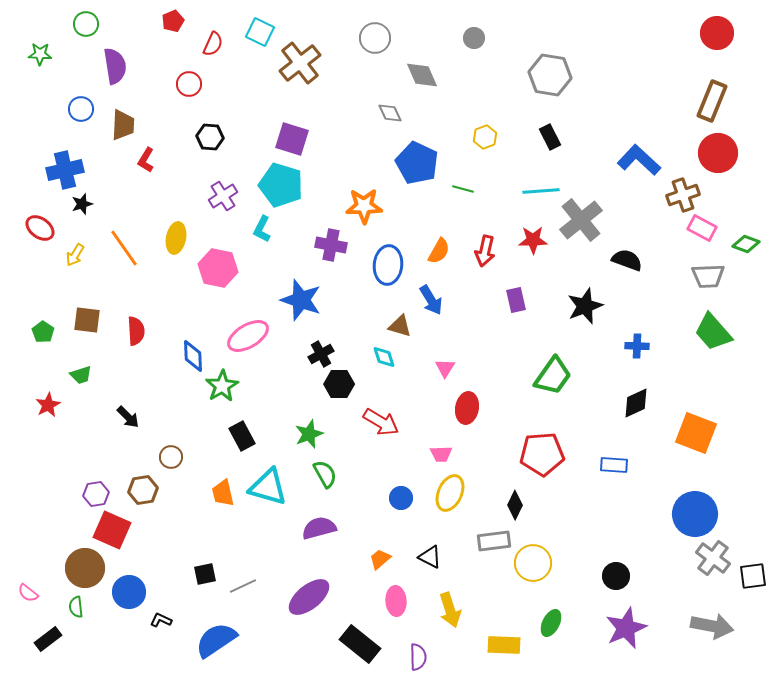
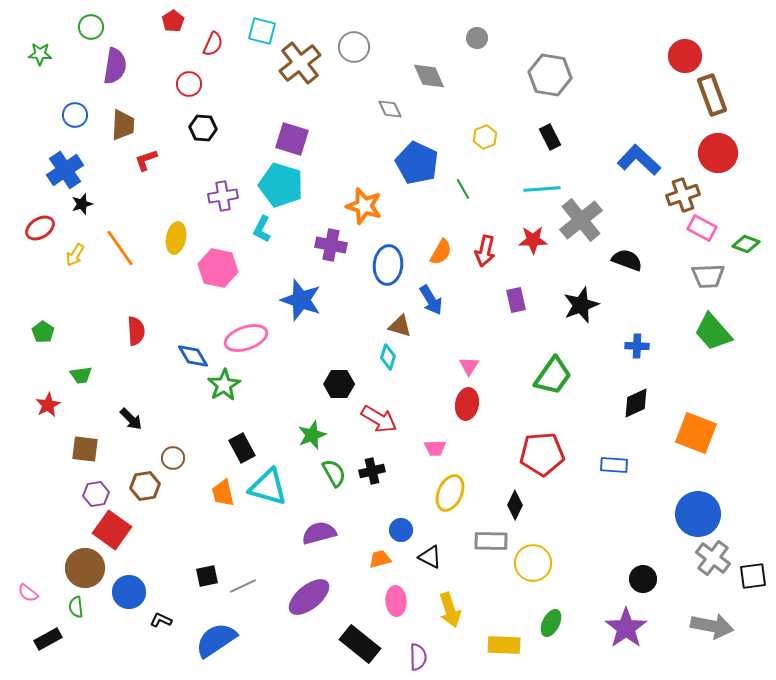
red pentagon at (173, 21): rotated 10 degrees counterclockwise
green circle at (86, 24): moved 5 px right, 3 px down
cyan square at (260, 32): moved 2 px right, 1 px up; rotated 12 degrees counterclockwise
red circle at (717, 33): moved 32 px left, 23 px down
gray circle at (375, 38): moved 21 px left, 9 px down
gray circle at (474, 38): moved 3 px right
purple semicircle at (115, 66): rotated 18 degrees clockwise
gray diamond at (422, 75): moved 7 px right, 1 px down
brown rectangle at (712, 101): moved 6 px up; rotated 42 degrees counterclockwise
blue circle at (81, 109): moved 6 px left, 6 px down
gray diamond at (390, 113): moved 4 px up
black hexagon at (210, 137): moved 7 px left, 9 px up
red L-shape at (146, 160): rotated 40 degrees clockwise
blue cross at (65, 170): rotated 21 degrees counterclockwise
green line at (463, 189): rotated 45 degrees clockwise
cyan line at (541, 191): moved 1 px right, 2 px up
purple cross at (223, 196): rotated 24 degrees clockwise
orange star at (364, 206): rotated 18 degrees clockwise
red ellipse at (40, 228): rotated 68 degrees counterclockwise
orange line at (124, 248): moved 4 px left
orange semicircle at (439, 251): moved 2 px right, 1 px down
black star at (585, 306): moved 4 px left, 1 px up
brown square at (87, 320): moved 2 px left, 129 px down
pink ellipse at (248, 336): moved 2 px left, 2 px down; rotated 12 degrees clockwise
black cross at (321, 354): moved 51 px right, 117 px down; rotated 15 degrees clockwise
blue diamond at (193, 356): rotated 28 degrees counterclockwise
cyan diamond at (384, 357): moved 4 px right; rotated 35 degrees clockwise
pink triangle at (445, 368): moved 24 px right, 2 px up
green trapezoid at (81, 375): rotated 10 degrees clockwise
green star at (222, 386): moved 2 px right, 1 px up
red ellipse at (467, 408): moved 4 px up
black arrow at (128, 417): moved 3 px right, 2 px down
red arrow at (381, 422): moved 2 px left, 3 px up
green star at (309, 434): moved 3 px right, 1 px down
black rectangle at (242, 436): moved 12 px down
pink trapezoid at (441, 454): moved 6 px left, 6 px up
brown circle at (171, 457): moved 2 px right, 1 px down
green semicircle at (325, 474): moved 9 px right, 1 px up
brown hexagon at (143, 490): moved 2 px right, 4 px up
blue circle at (401, 498): moved 32 px down
blue circle at (695, 514): moved 3 px right
purple semicircle at (319, 528): moved 5 px down
red square at (112, 530): rotated 12 degrees clockwise
gray rectangle at (494, 541): moved 3 px left; rotated 8 degrees clockwise
orange trapezoid at (380, 559): rotated 25 degrees clockwise
black square at (205, 574): moved 2 px right, 2 px down
black circle at (616, 576): moved 27 px right, 3 px down
purple star at (626, 628): rotated 12 degrees counterclockwise
black rectangle at (48, 639): rotated 8 degrees clockwise
